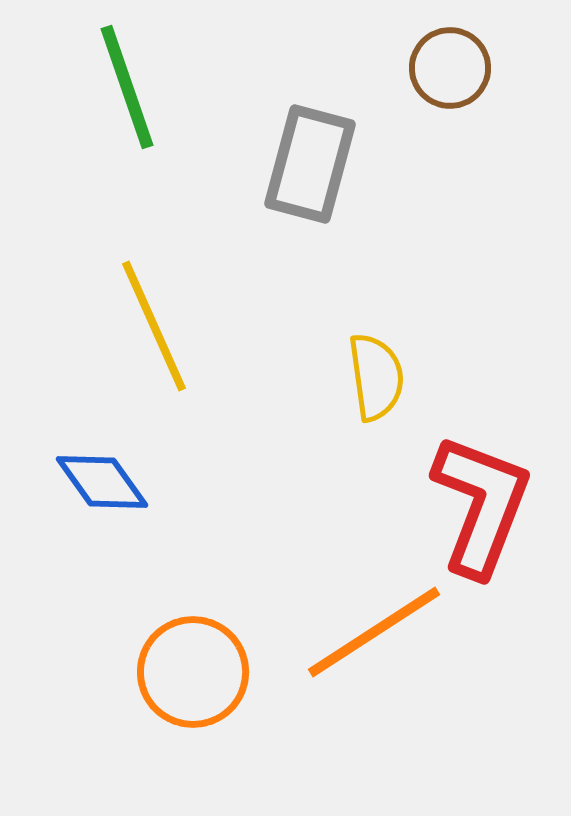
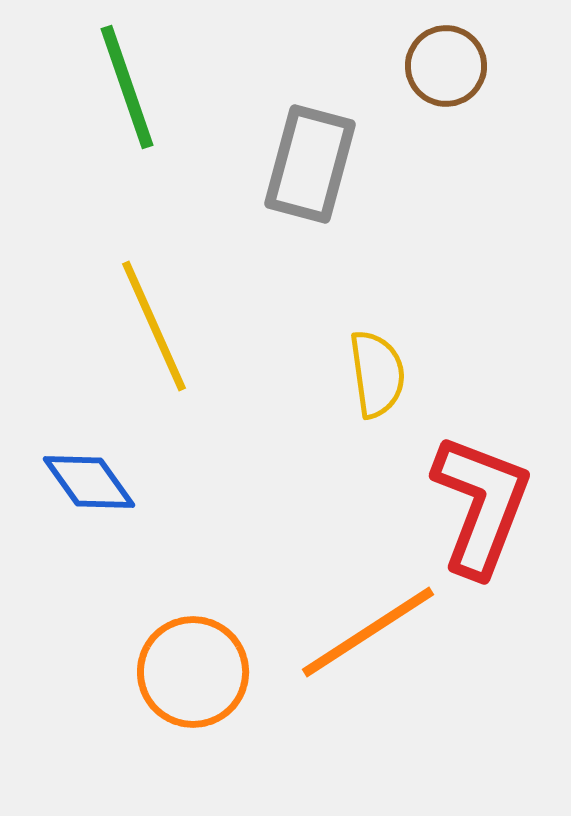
brown circle: moved 4 px left, 2 px up
yellow semicircle: moved 1 px right, 3 px up
blue diamond: moved 13 px left
orange line: moved 6 px left
